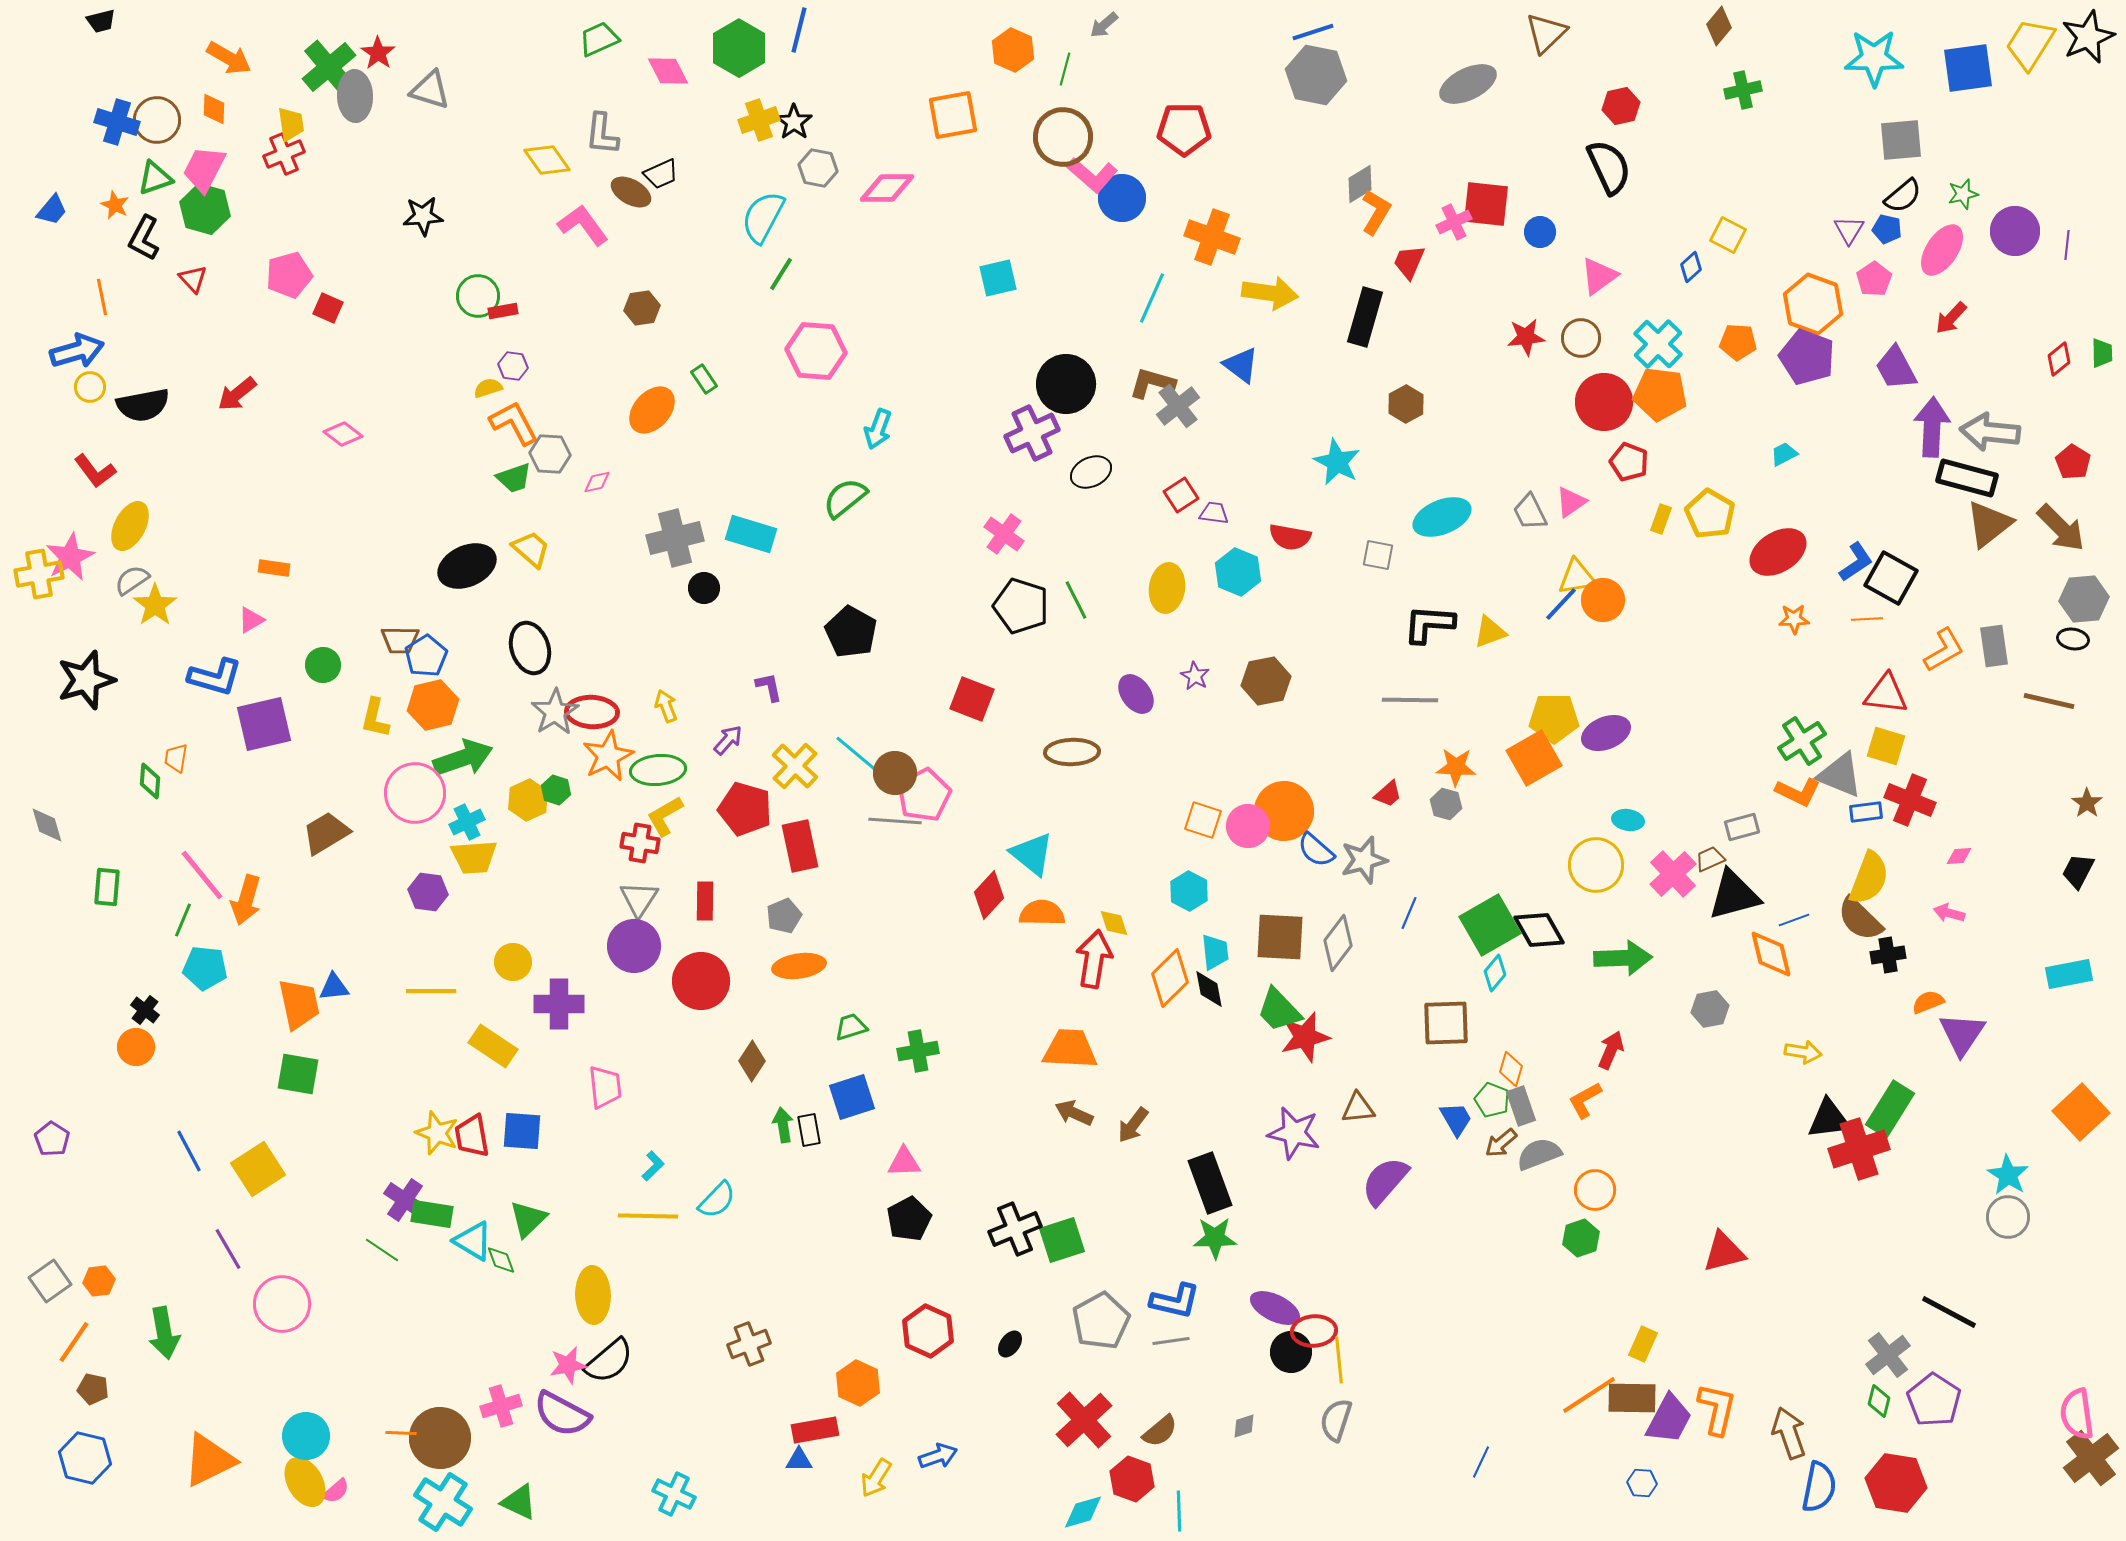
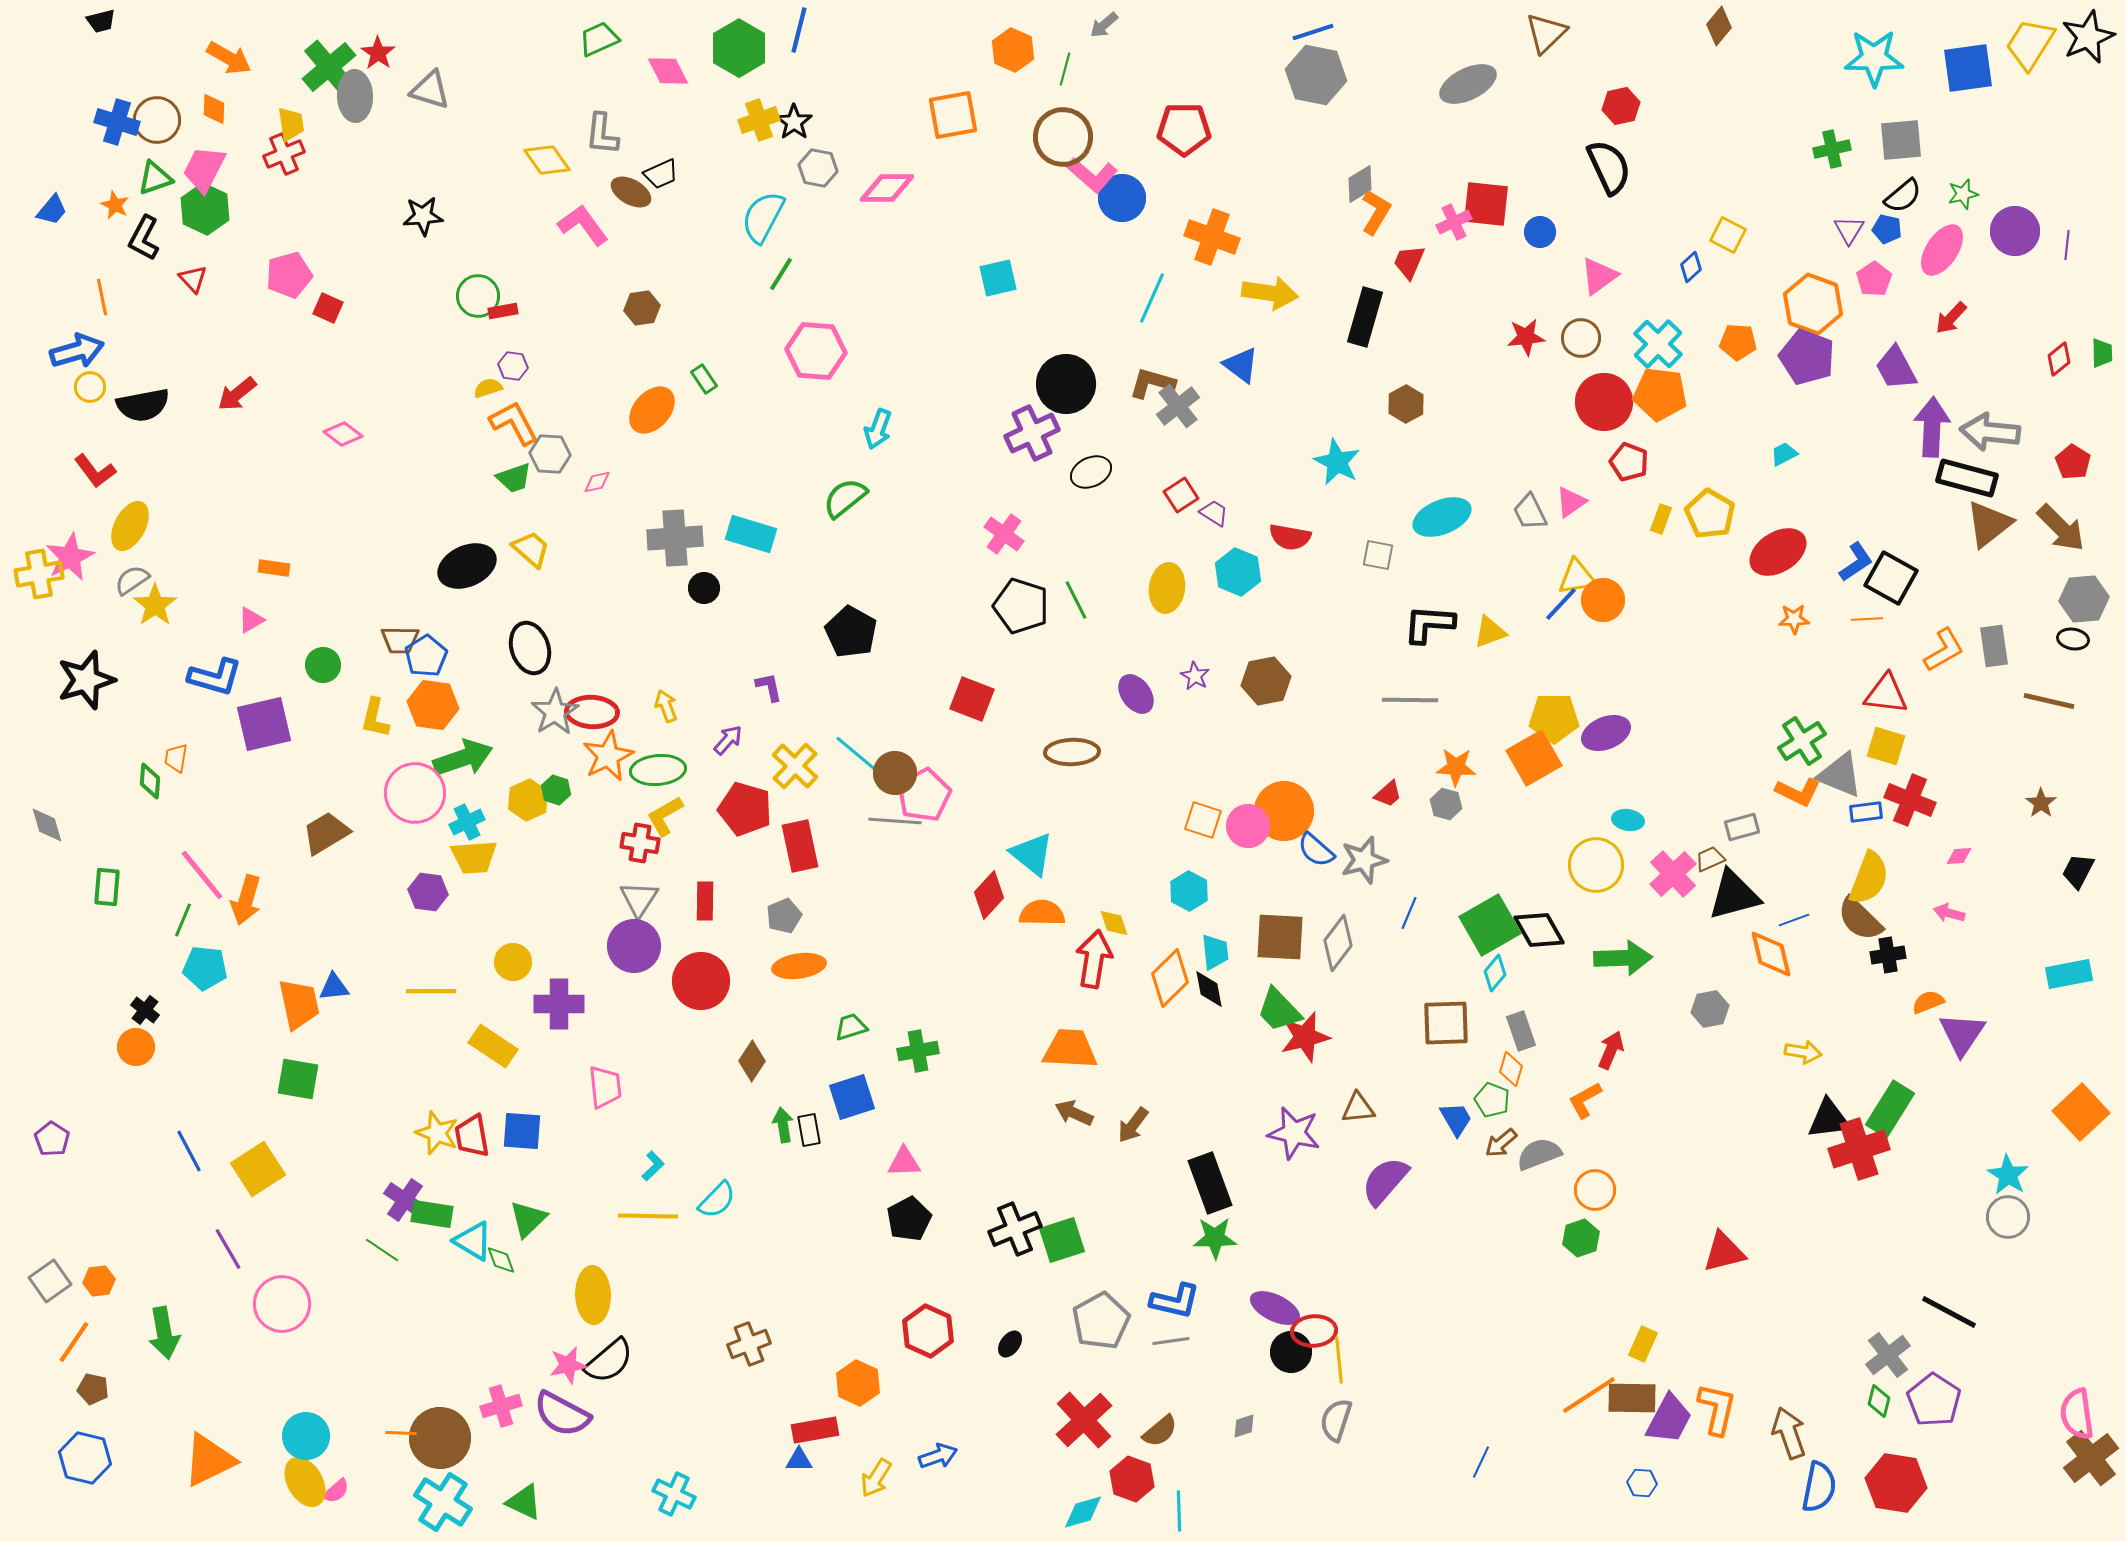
green cross at (1743, 90): moved 89 px right, 59 px down
green hexagon at (205, 209): rotated 9 degrees clockwise
purple trapezoid at (1214, 513): rotated 24 degrees clockwise
gray cross at (675, 538): rotated 10 degrees clockwise
orange hexagon at (433, 705): rotated 21 degrees clockwise
brown star at (2087, 803): moved 46 px left
green square at (298, 1074): moved 5 px down
gray rectangle at (1521, 1106): moved 75 px up
green triangle at (519, 1502): moved 5 px right
